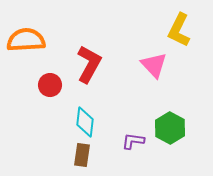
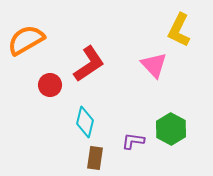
orange semicircle: rotated 27 degrees counterclockwise
red L-shape: rotated 27 degrees clockwise
cyan diamond: rotated 8 degrees clockwise
green hexagon: moved 1 px right, 1 px down
brown rectangle: moved 13 px right, 3 px down
